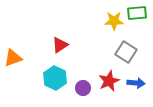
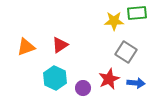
orange triangle: moved 13 px right, 11 px up
red star: moved 2 px up
